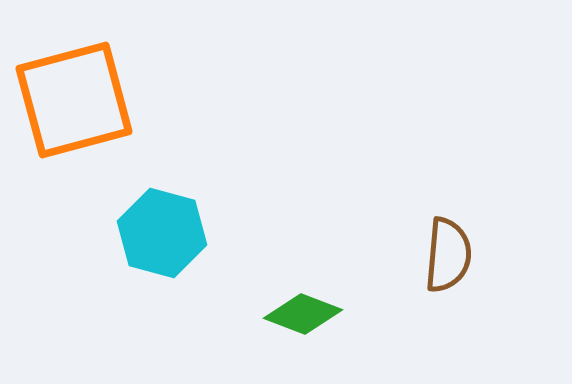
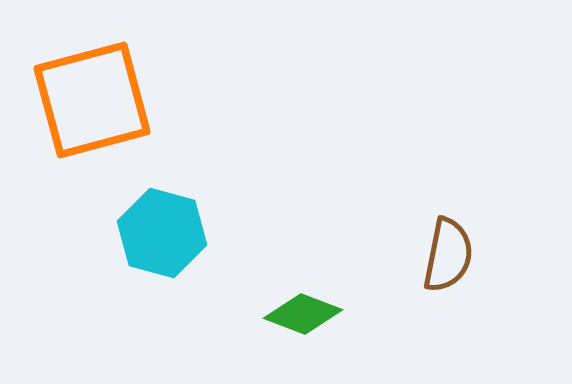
orange square: moved 18 px right
brown semicircle: rotated 6 degrees clockwise
